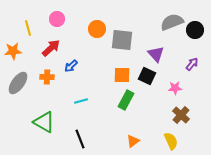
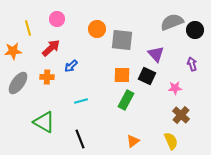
purple arrow: rotated 56 degrees counterclockwise
